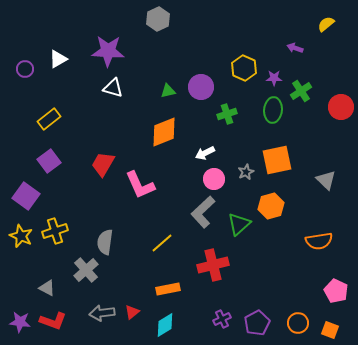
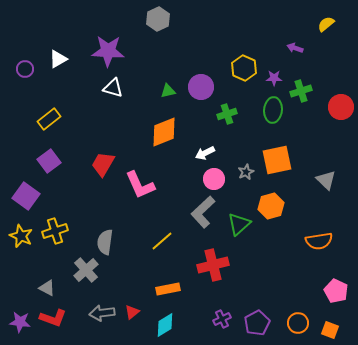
green cross at (301, 91): rotated 15 degrees clockwise
yellow line at (162, 243): moved 2 px up
red L-shape at (53, 321): moved 3 px up
